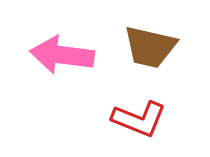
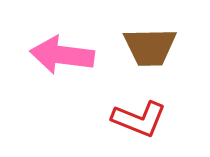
brown trapezoid: rotated 14 degrees counterclockwise
